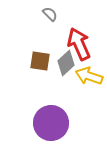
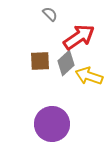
red arrow: moved 7 px up; rotated 80 degrees clockwise
brown square: rotated 10 degrees counterclockwise
purple circle: moved 1 px right, 1 px down
